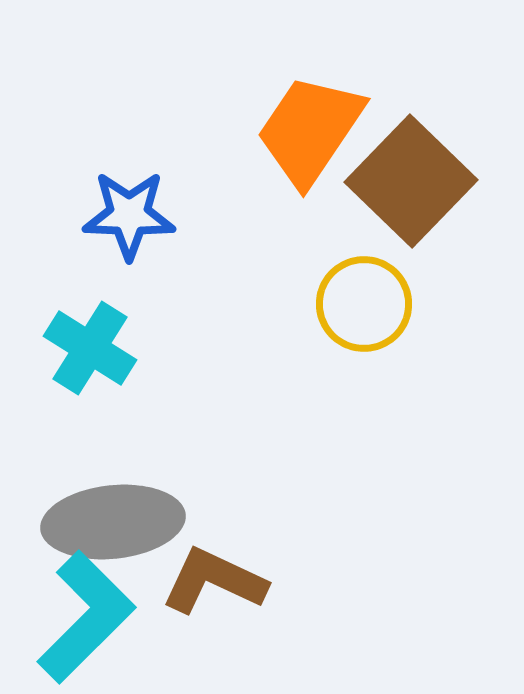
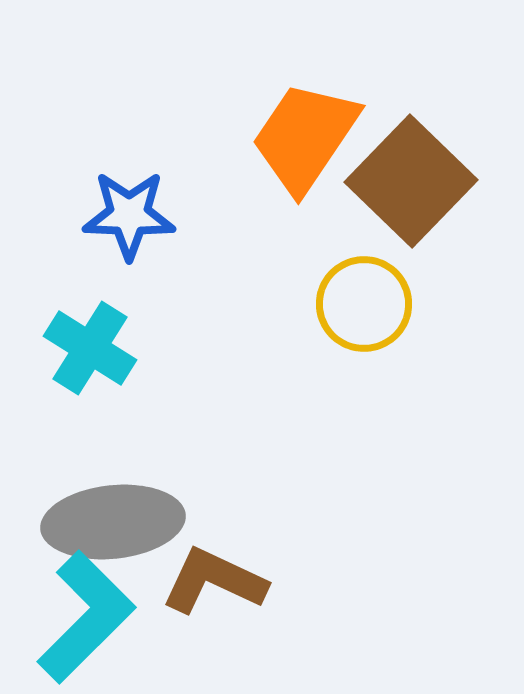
orange trapezoid: moved 5 px left, 7 px down
